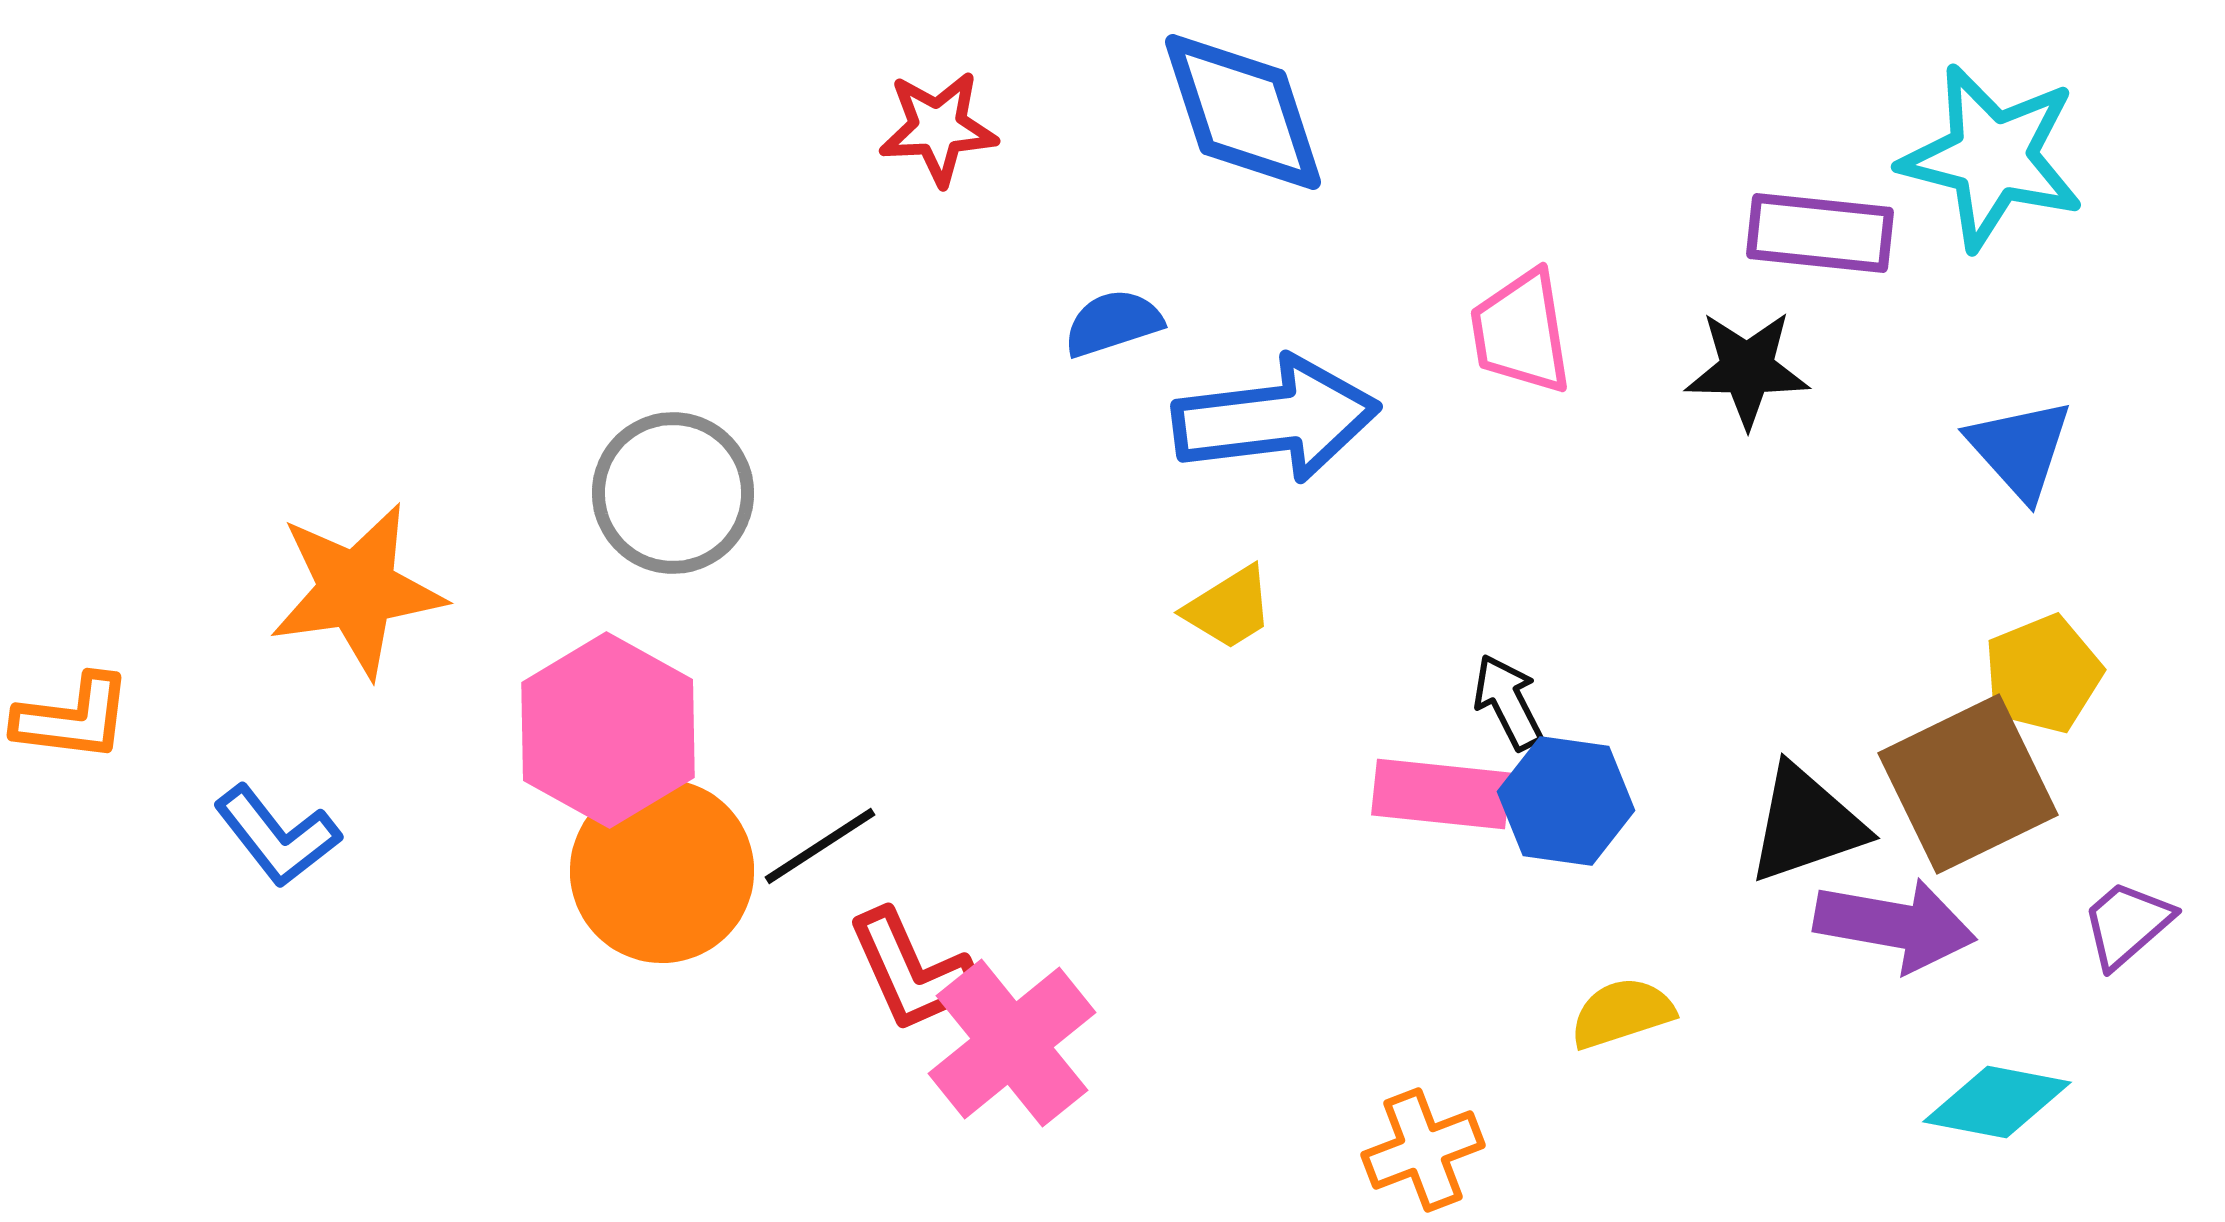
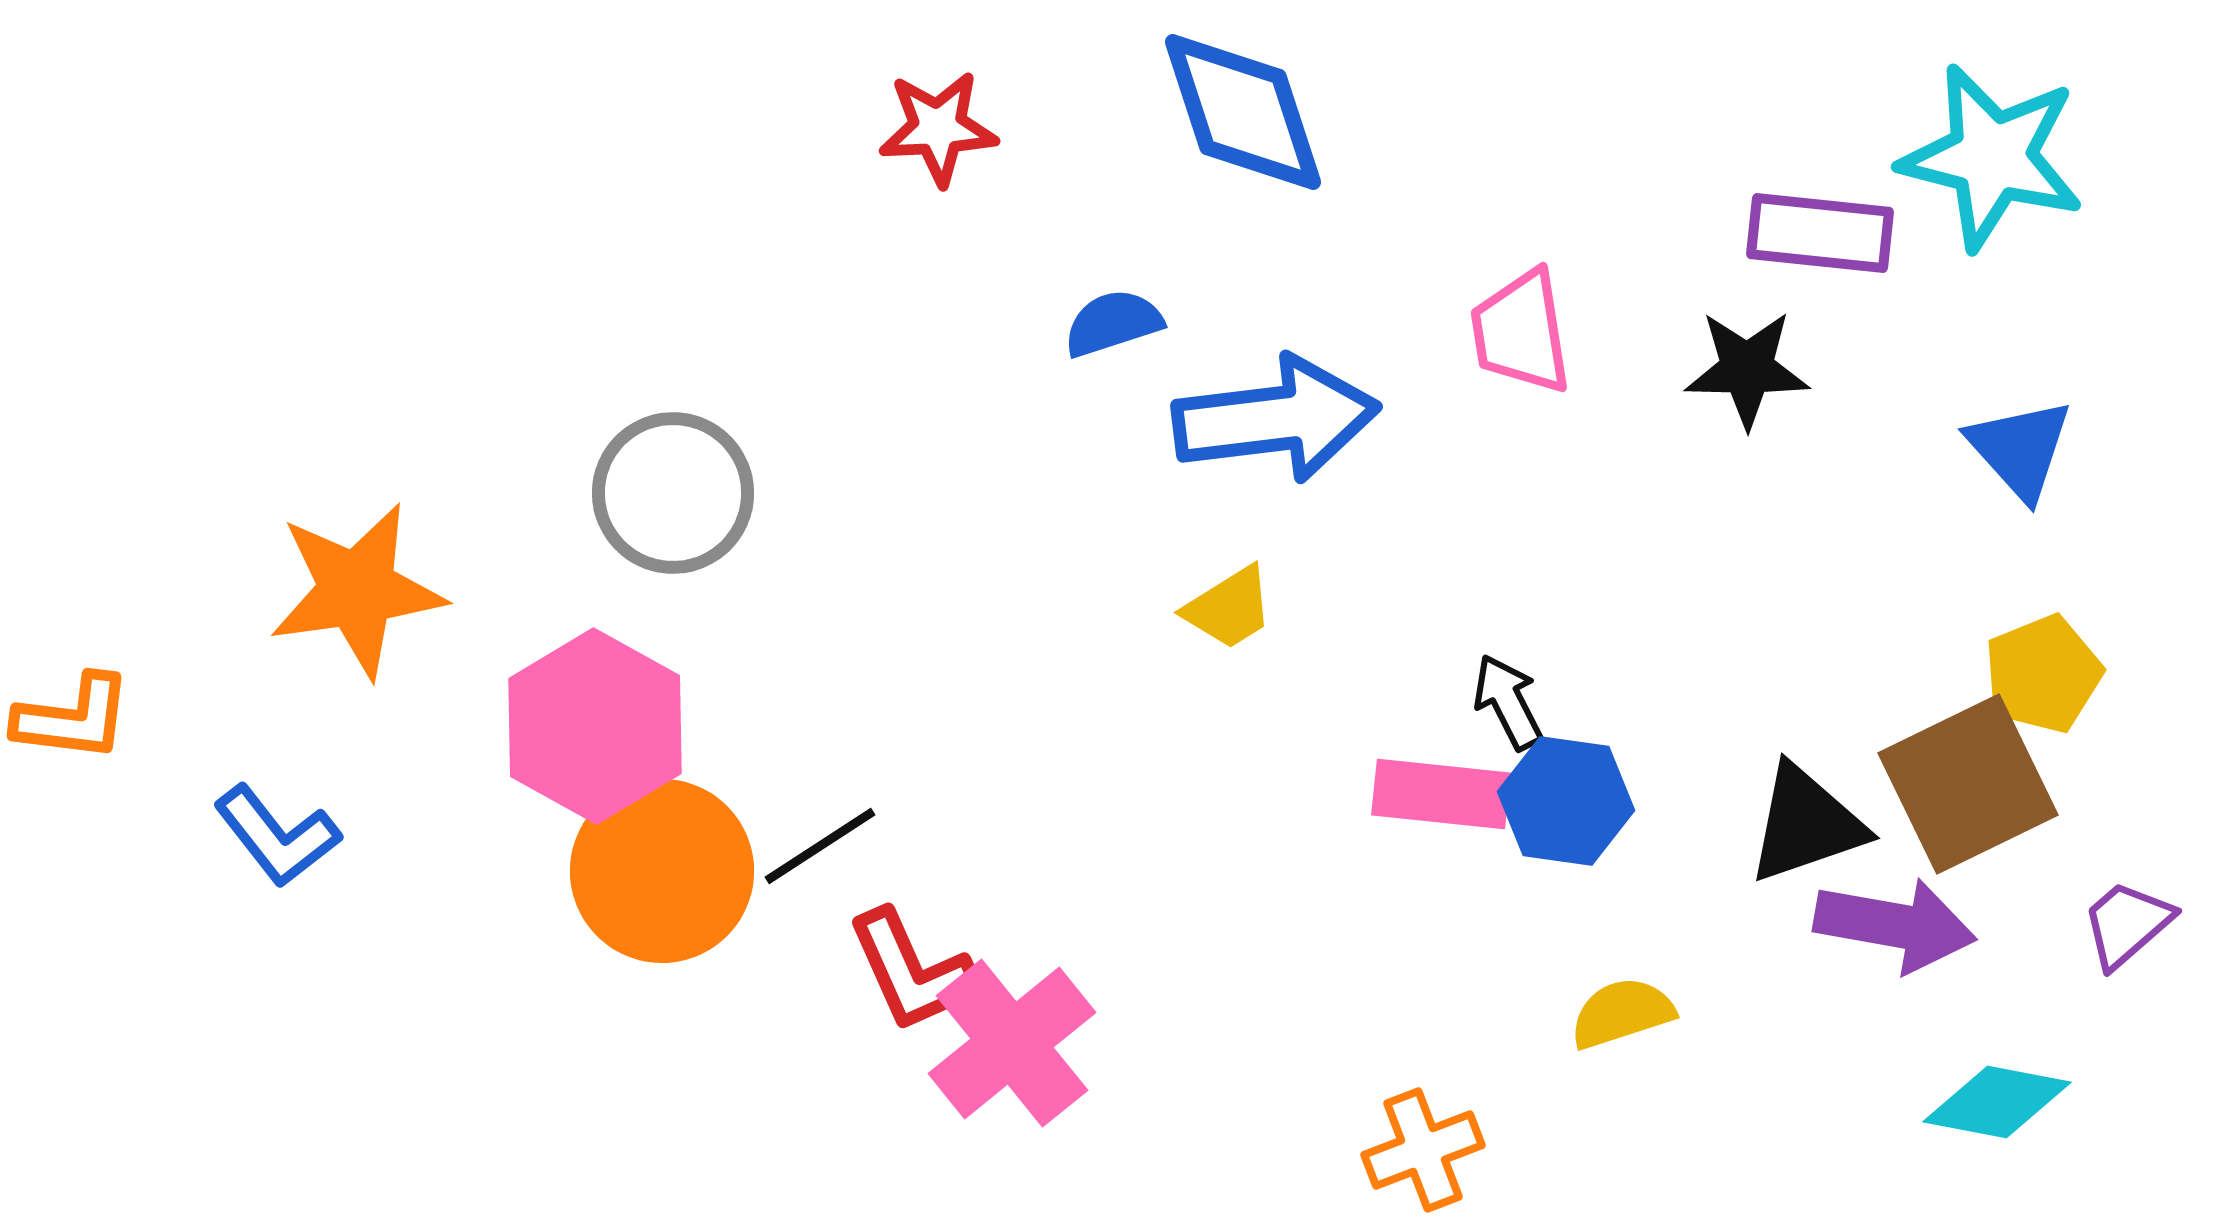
pink hexagon: moved 13 px left, 4 px up
